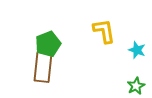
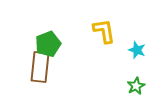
brown rectangle: moved 3 px left
